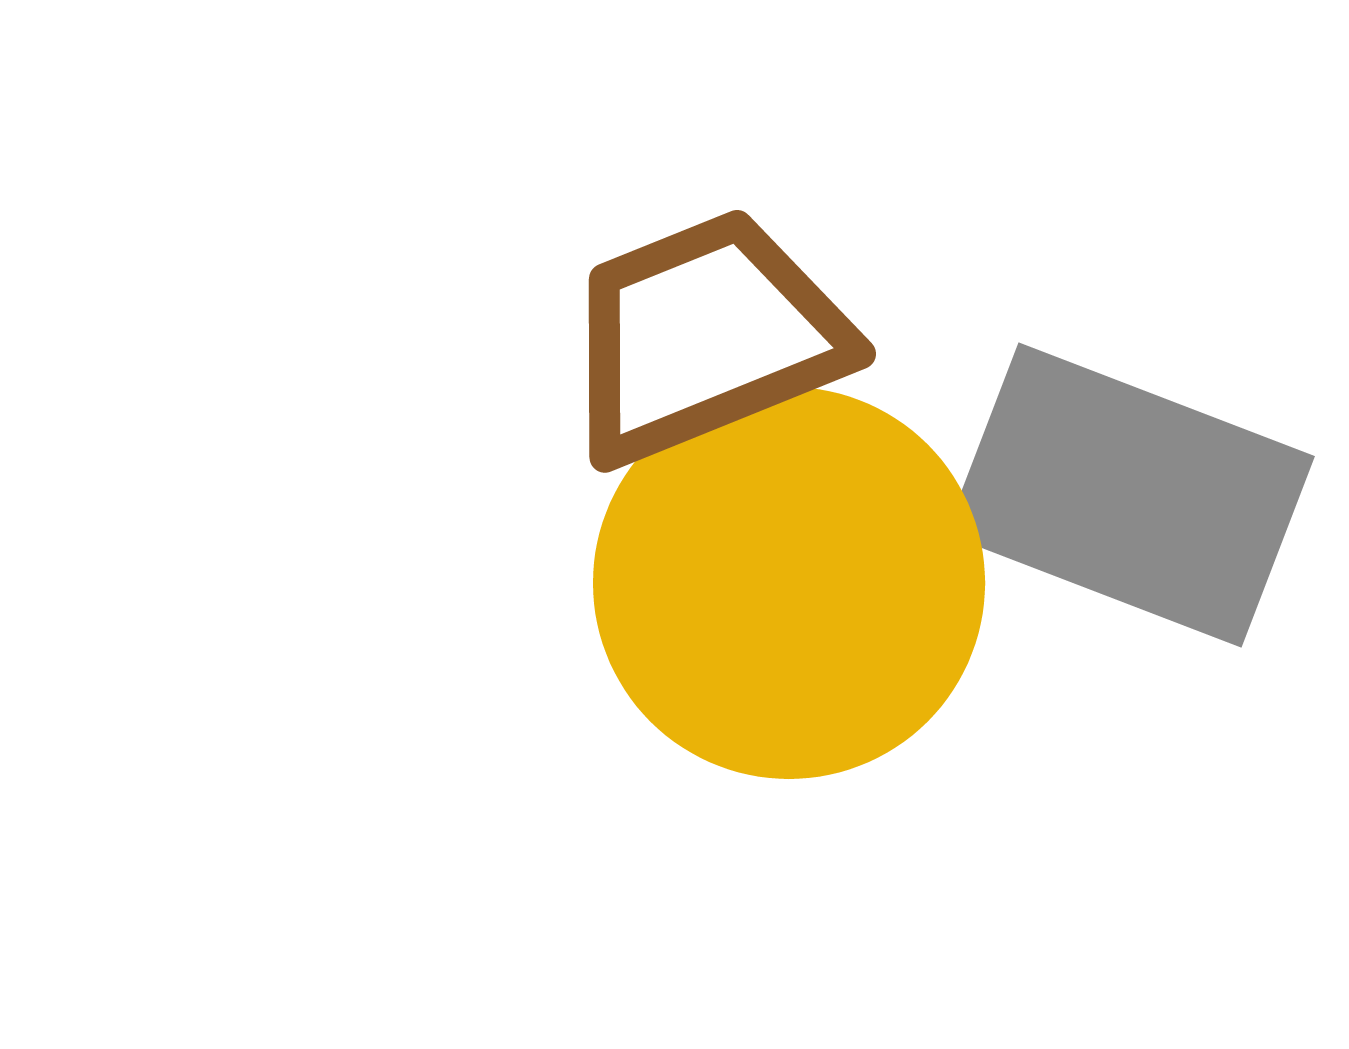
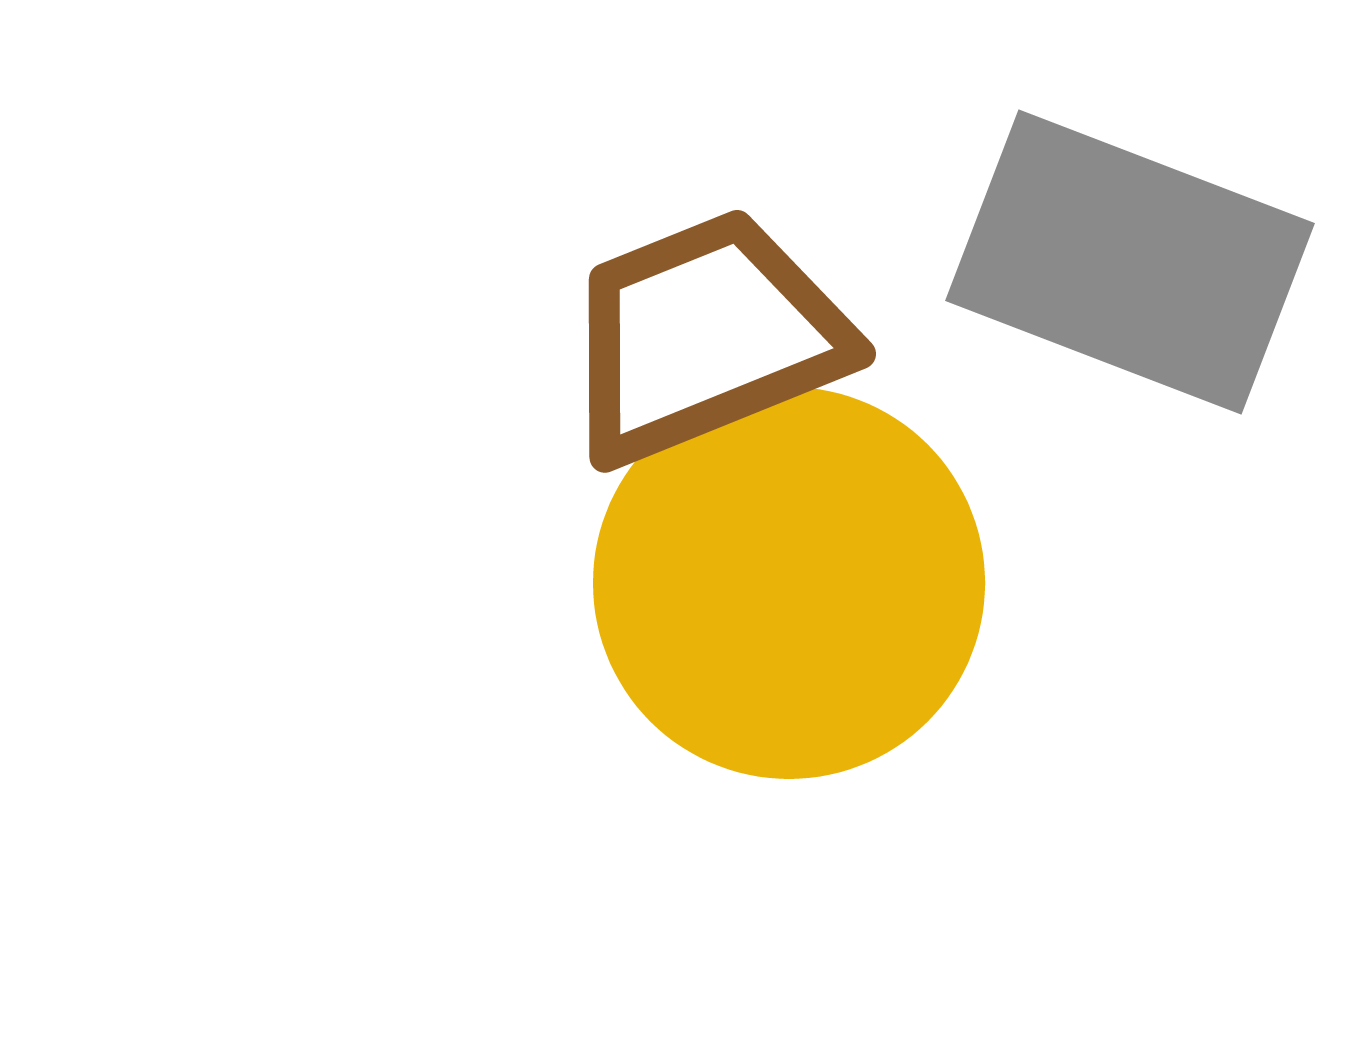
gray rectangle: moved 233 px up
